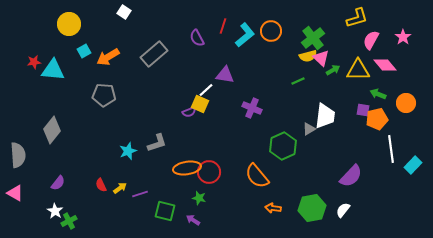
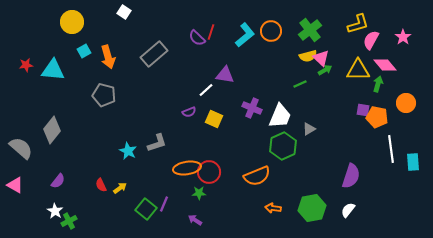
yellow L-shape at (357, 18): moved 1 px right, 6 px down
yellow circle at (69, 24): moved 3 px right, 2 px up
red line at (223, 26): moved 12 px left, 6 px down
purple semicircle at (197, 38): rotated 18 degrees counterclockwise
green cross at (313, 38): moved 3 px left, 8 px up
orange arrow at (108, 57): rotated 75 degrees counterclockwise
red star at (34, 62): moved 8 px left, 3 px down
green arrow at (333, 70): moved 8 px left
green line at (298, 81): moved 2 px right, 3 px down
green arrow at (378, 94): moved 10 px up; rotated 84 degrees clockwise
gray pentagon at (104, 95): rotated 10 degrees clockwise
yellow square at (200, 104): moved 14 px right, 15 px down
white trapezoid at (325, 116): moved 45 px left; rotated 16 degrees clockwise
orange pentagon at (377, 119): moved 2 px up; rotated 25 degrees clockwise
cyan star at (128, 151): rotated 24 degrees counterclockwise
gray semicircle at (18, 155): moved 3 px right, 7 px up; rotated 45 degrees counterclockwise
cyan rectangle at (413, 165): moved 3 px up; rotated 48 degrees counterclockwise
orange semicircle at (257, 176): rotated 72 degrees counterclockwise
purple semicircle at (351, 176): rotated 25 degrees counterclockwise
purple semicircle at (58, 183): moved 2 px up
pink triangle at (15, 193): moved 8 px up
purple line at (140, 194): moved 24 px right, 10 px down; rotated 49 degrees counterclockwise
green star at (199, 198): moved 5 px up; rotated 16 degrees counterclockwise
white semicircle at (343, 210): moved 5 px right
green square at (165, 211): moved 19 px left, 2 px up; rotated 25 degrees clockwise
purple arrow at (193, 220): moved 2 px right
